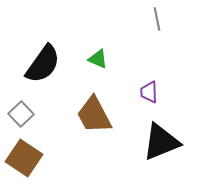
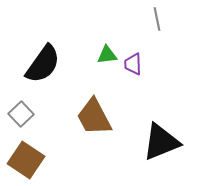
green triangle: moved 9 px right, 4 px up; rotated 30 degrees counterclockwise
purple trapezoid: moved 16 px left, 28 px up
brown trapezoid: moved 2 px down
brown square: moved 2 px right, 2 px down
